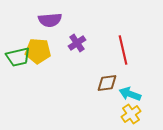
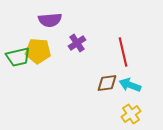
red line: moved 2 px down
cyan arrow: moved 9 px up
